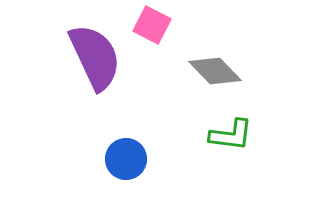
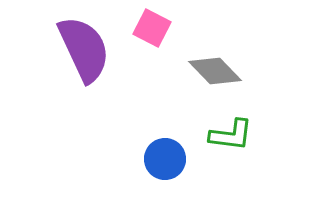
pink square: moved 3 px down
purple semicircle: moved 11 px left, 8 px up
blue circle: moved 39 px right
